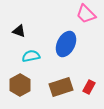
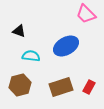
blue ellipse: moved 2 px down; rotated 35 degrees clockwise
cyan semicircle: rotated 18 degrees clockwise
brown hexagon: rotated 15 degrees clockwise
